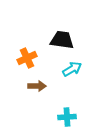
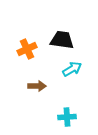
orange cross: moved 9 px up
